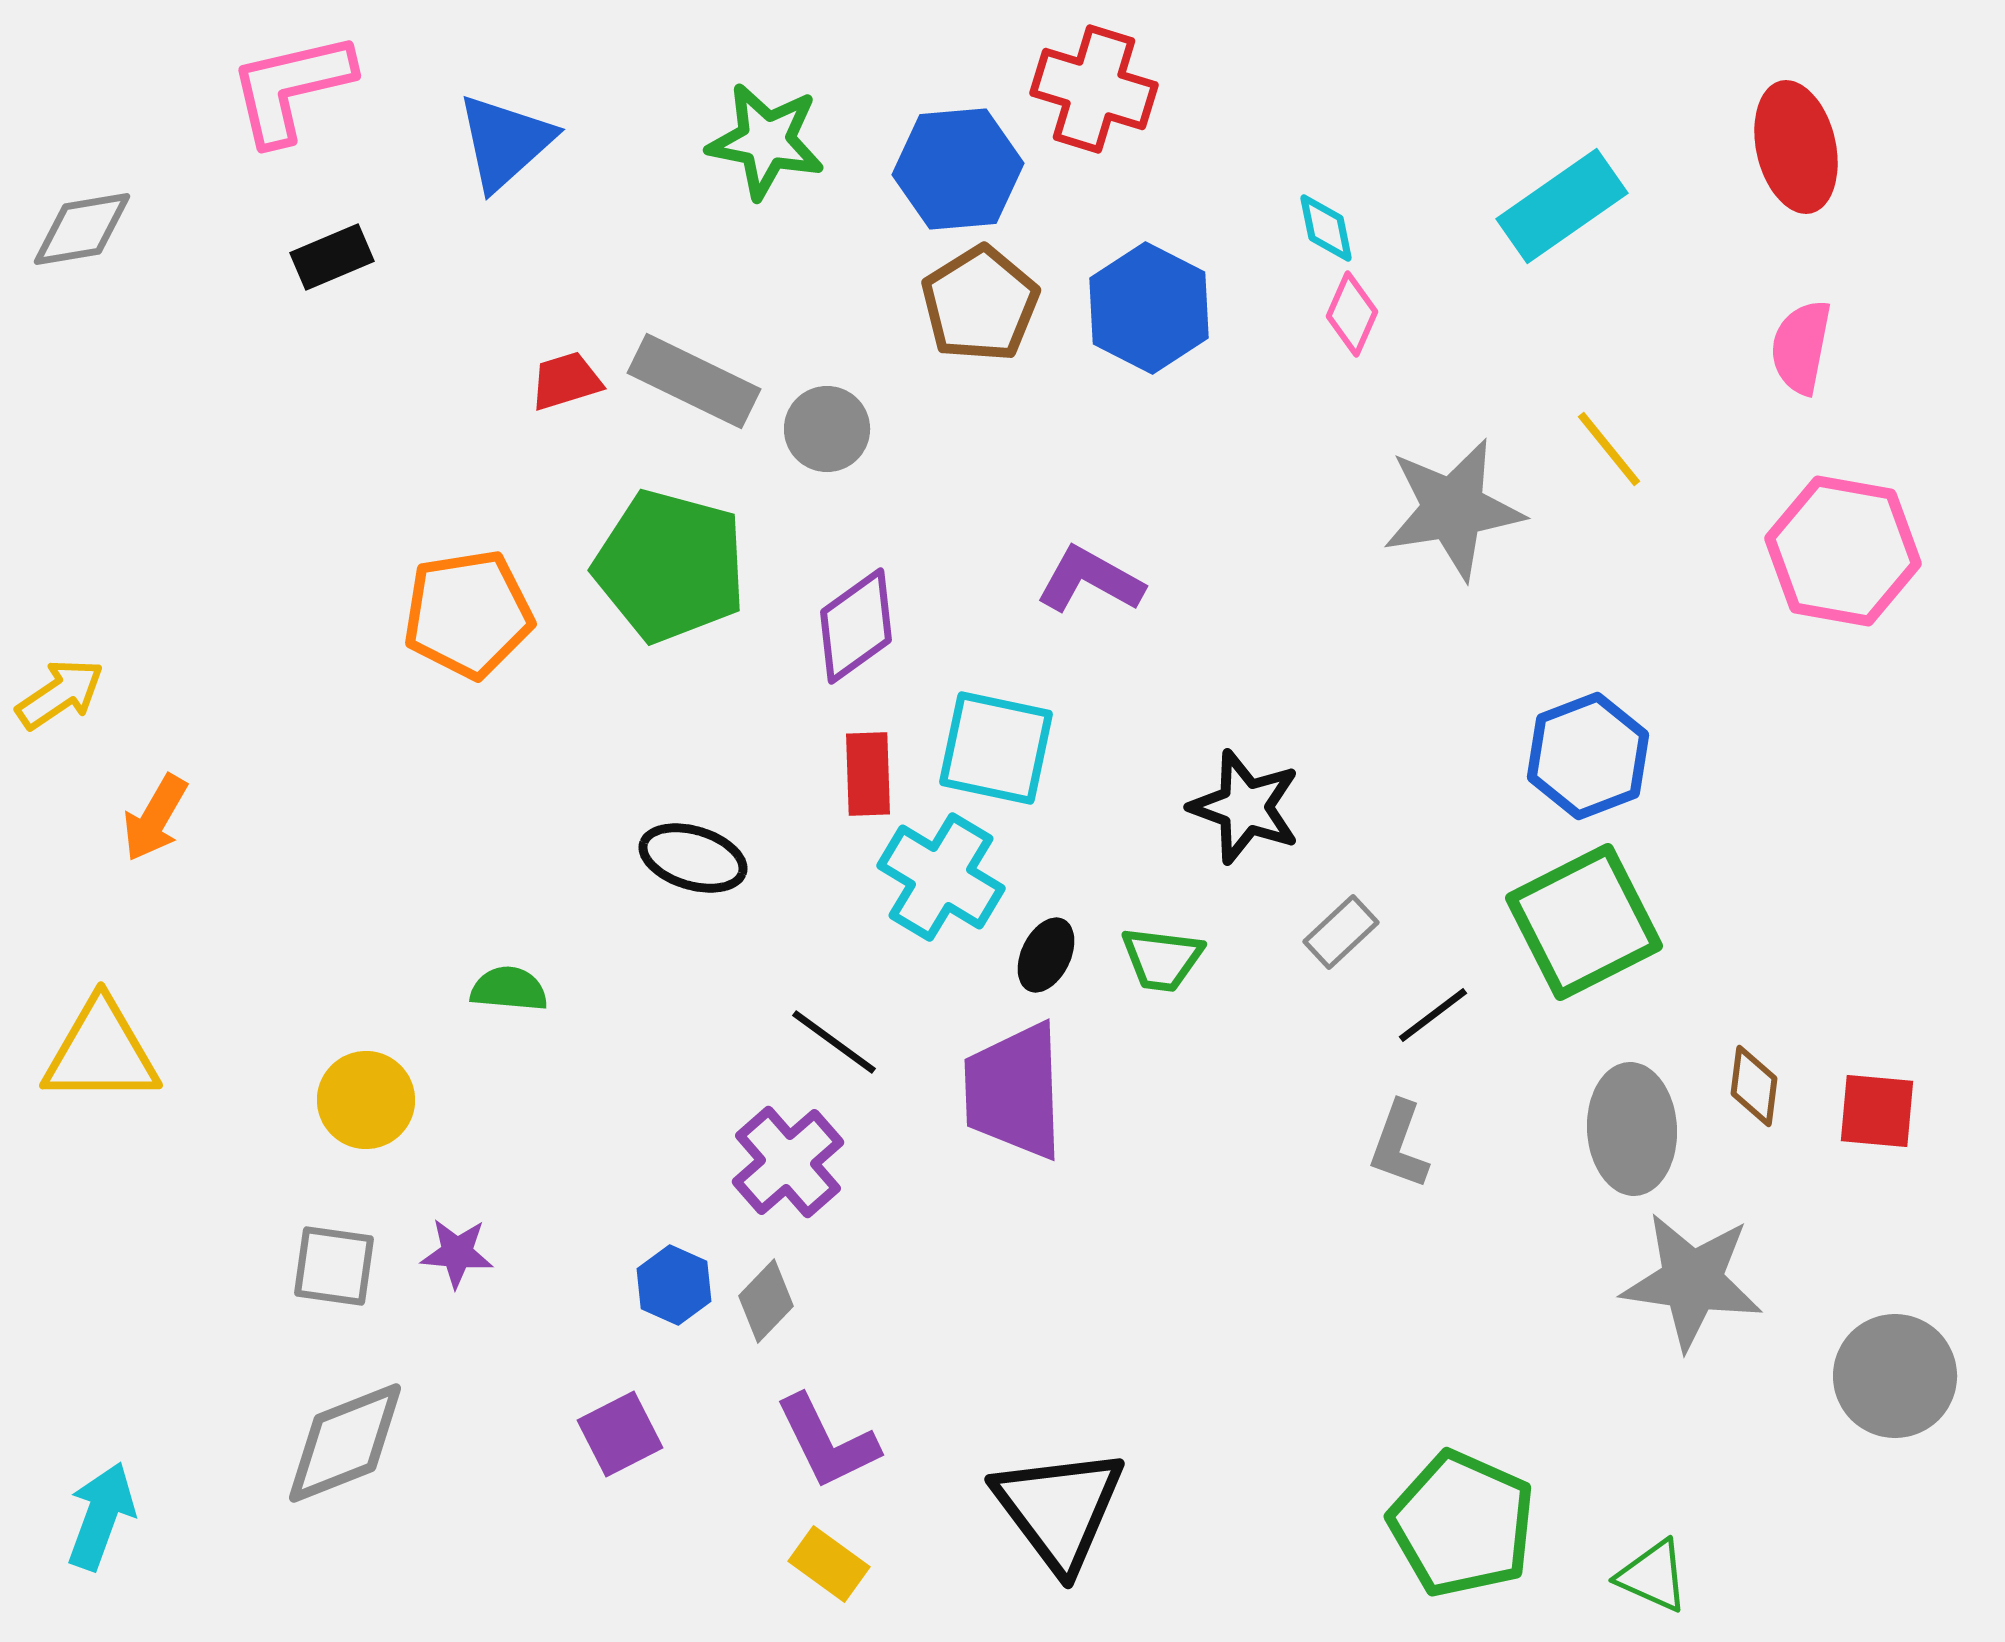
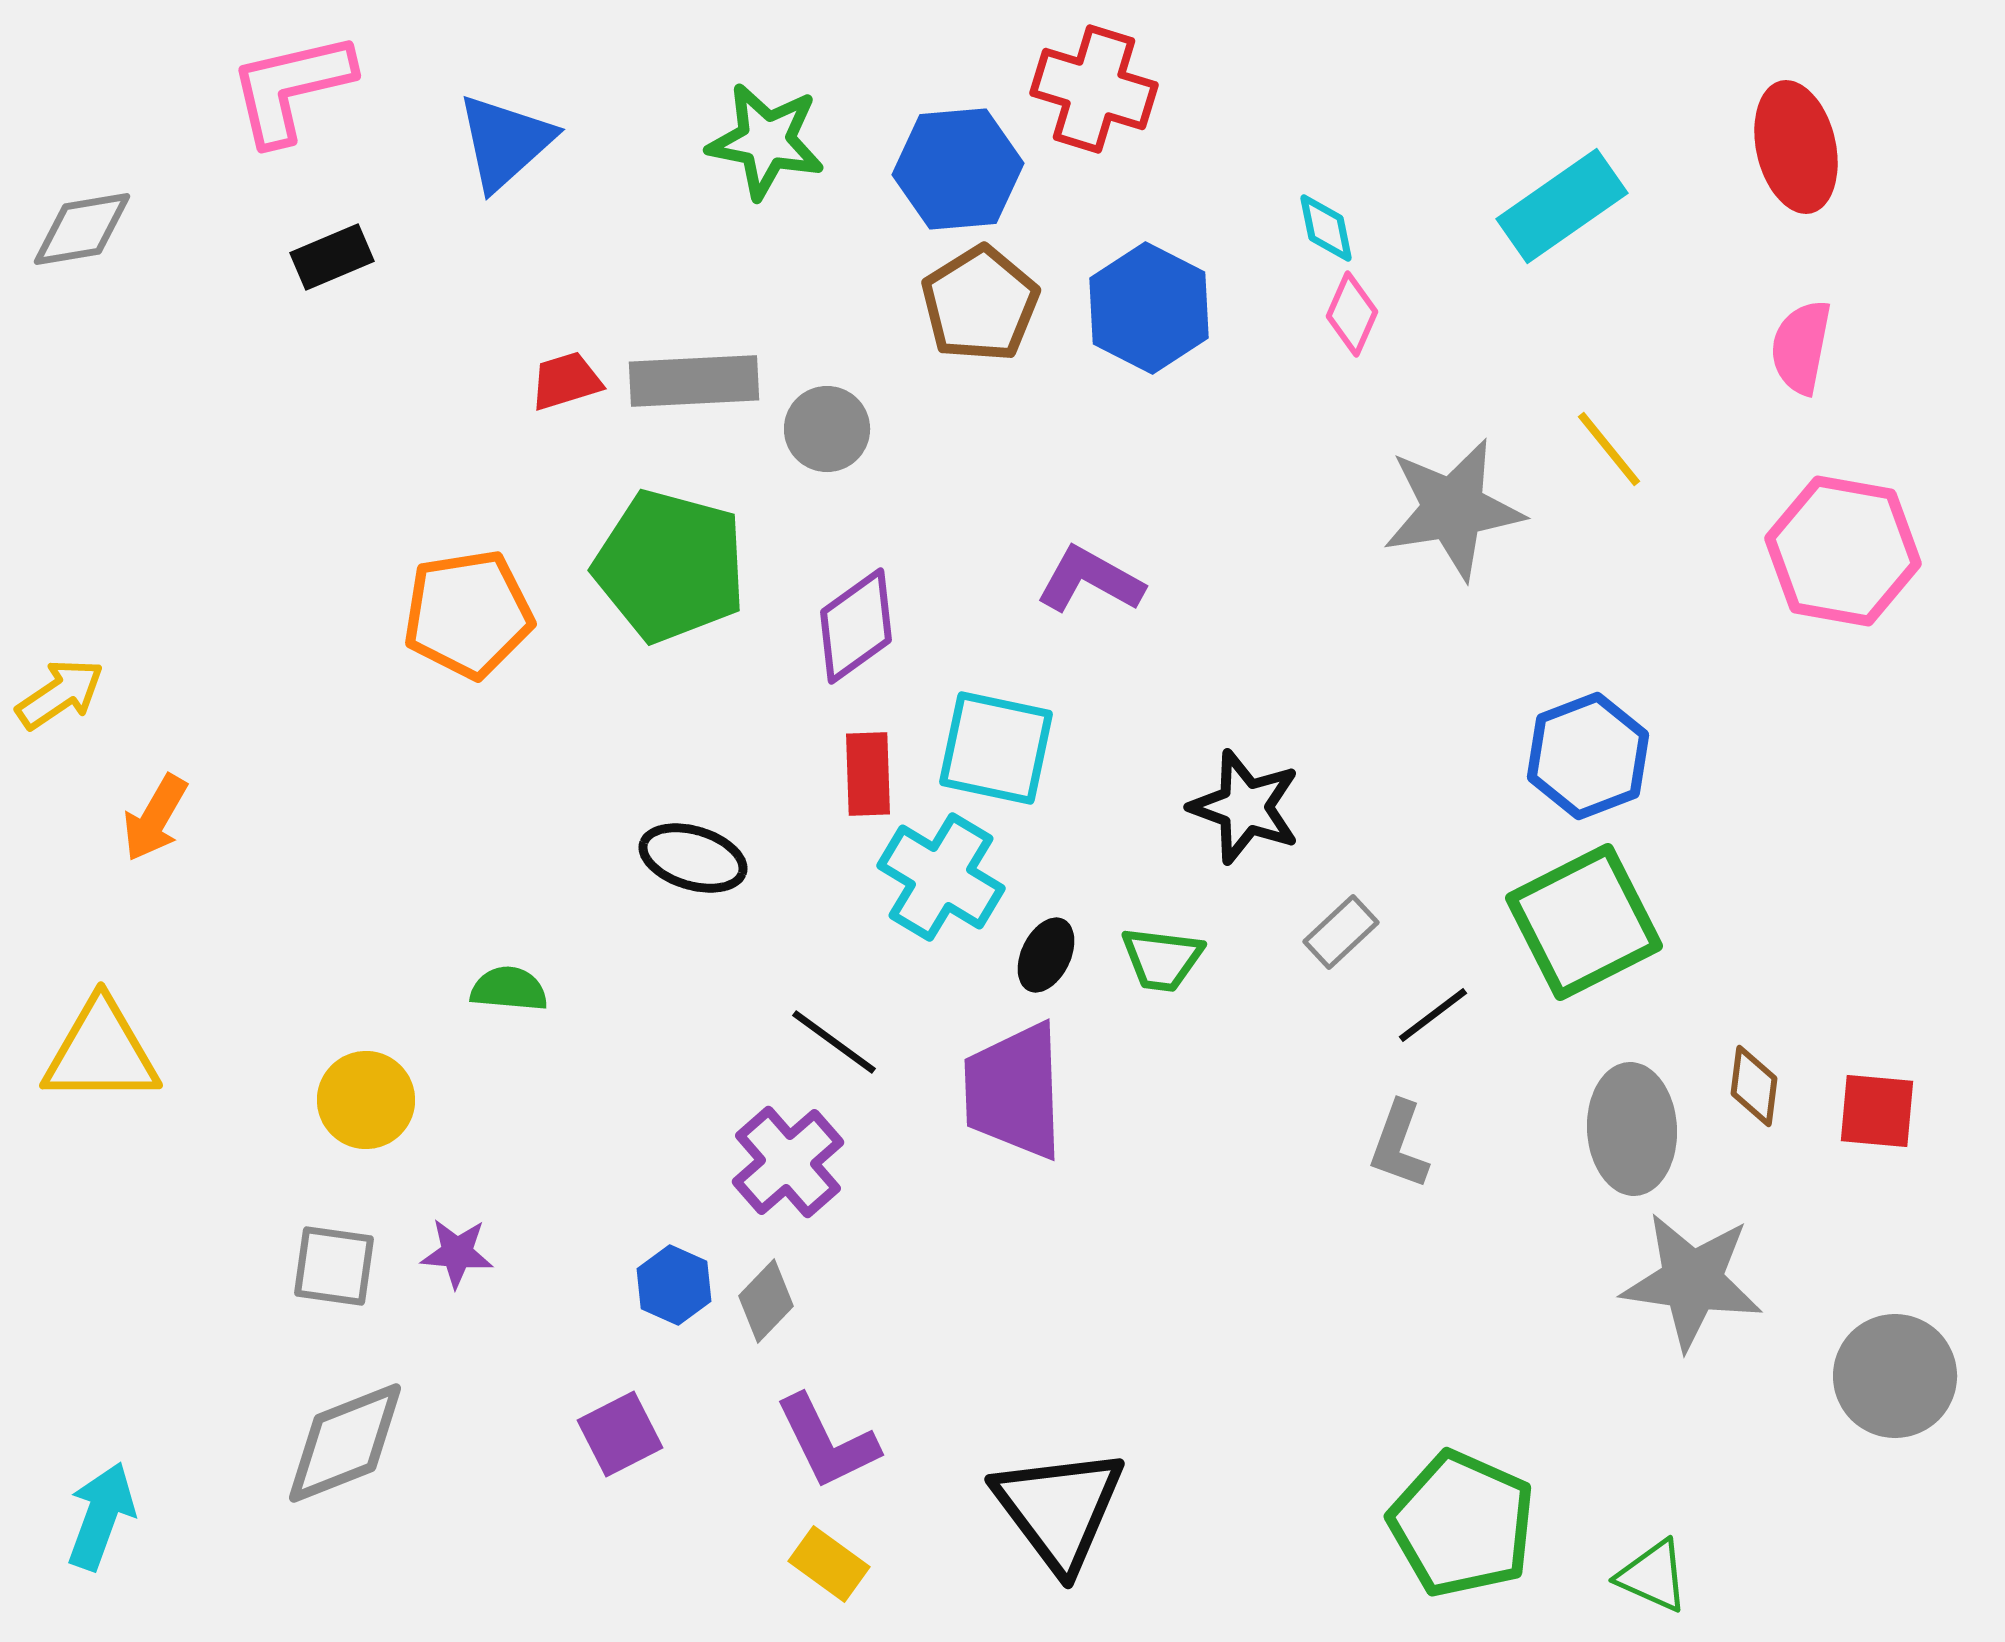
gray rectangle at (694, 381): rotated 29 degrees counterclockwise
